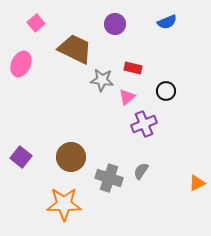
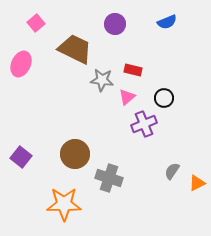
red rectangle: moved 2 px down
black circle: moved 2 px left, 7 px down
brown circle: moved 4 px right, 3 px up
gray semicircle: moved 31 px right
